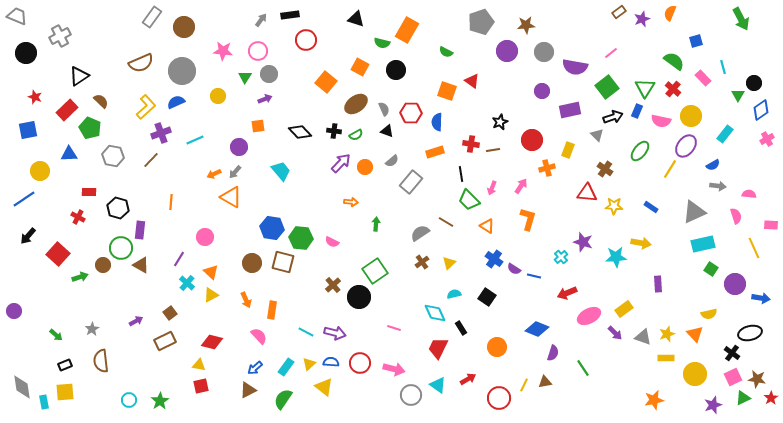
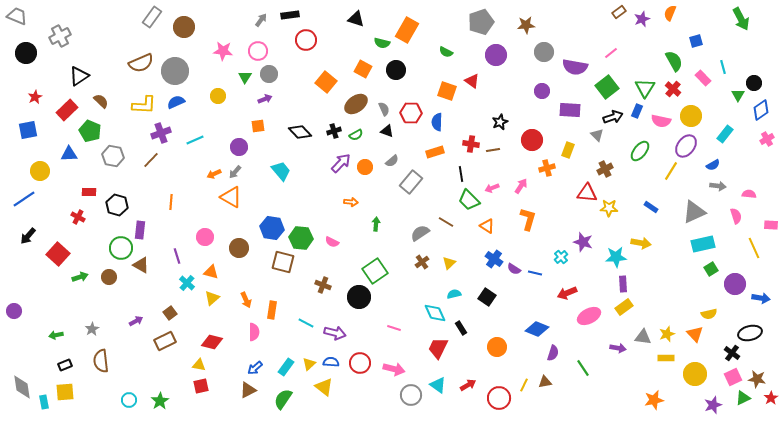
purple circle at (507, 51): moved 11 px left, 4 px down
green semicircle at (674, 61): rotated 25 degrees clockwise
orange square at (360, 67): moved 3 px right, 2 px down
gray circle at (182, 71): moved 7 px left
red star at (35, 97): rotated 24 degrees clockwise
yellow L-shape at (146, 107): moved 2 px left, 2 px up; rotated 45 degrees clockwise
purple rectangle at (570, 110): rotated 15 degrees clockwise
green pentagon at (90, 128): moved 3 px down
black cross at (334, 131): rotated 24 degrees counterclockwise
brown cross at (605, 169): rotated 28 degrees clockwise
yellow line at (670, 169): moved 1 px right, 2 px down
pink arrow at (492, 188): rotated 48 degrees clockwise
yellow star at (614, 206): moved 5 px left, 2 px down
black hexagon at (118, 208): moved 1 px left, 3 px up
purple line at (179, 259): moved 2 px left, 3 px up; rotated 49 degrees counterclockwise
brown circle at (252, 263): moved 13 px left, 15 px up
brown circle at (103, 265): moved 6 px right, 12 px down
green square at (711, 269): rotated 24 degrees clockwise
orange triangle at (211, 272): rotated 28 degrees counterclockwise
blue line at (534, 276): moved 1 px right, 3 px up
purple rectangle at (658, 284): moved 35 px left
brown cross at (333, 285): moved 10 px left; rotated 28 degrees counterclockwise
yellow triangle at (211, 295): moved 1 px right, 3 px down; rotated 14 degrees counterclockwise
yellow rectangle at (624, 309): moved 2 px up
cyan line at (306, 332): moved 9 px up
purple arrow at (615, 333): moved 3 px right, 15 px down; rotated 35 degrees counterclockwise
green arrow at (56, 335): rotated 128 degrees clockwise
pink semicircle at (259, 336): moved 5 px left, 4 px up; rotated 42 degrees clockwise
gray triangle at (643, 337): rotated 12 degrees counterclockwise
red arrow at (468, 379): moved 6 px down
